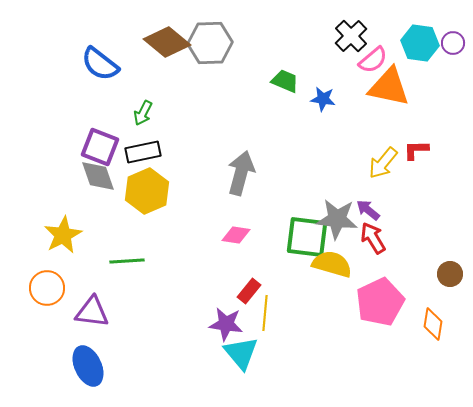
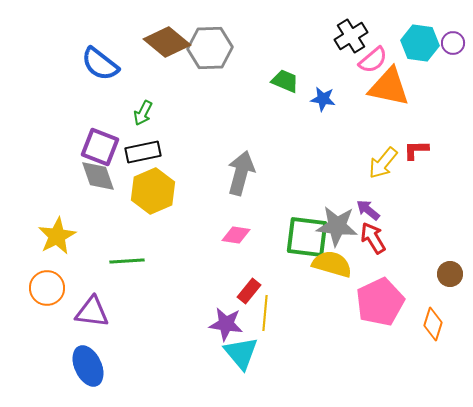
black cross: rotated 12 degrees clockwise
gray hexagon: moved 5 px down
yellow hexagon: moved 6 px right
gray star: moved 7 px down
yellow star: moved 6 px left, 1 px down
orange diamond: rotated 8 degrees clockwise
